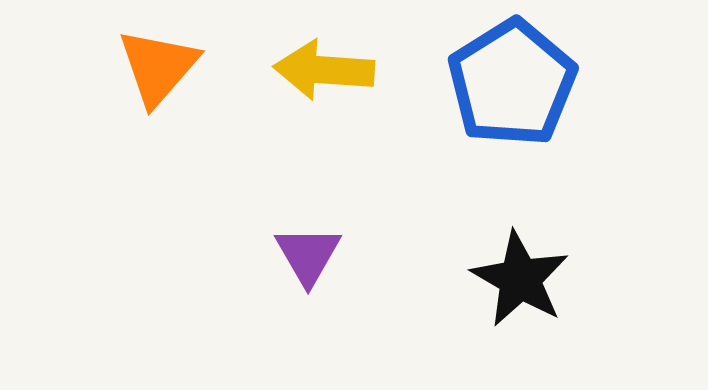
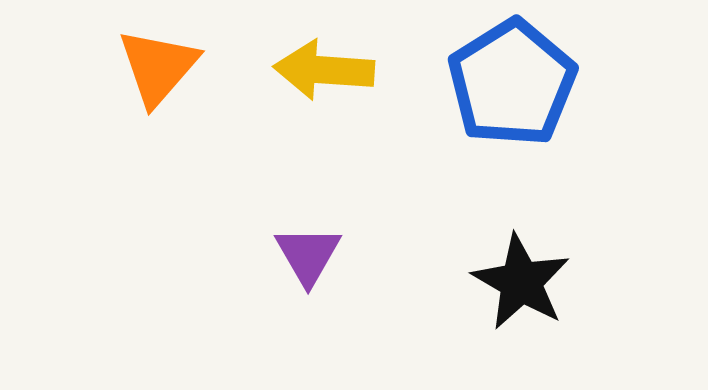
black star: moved 1 px right, 3 px down
